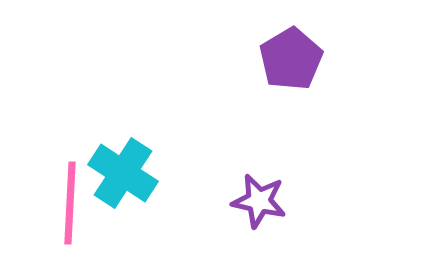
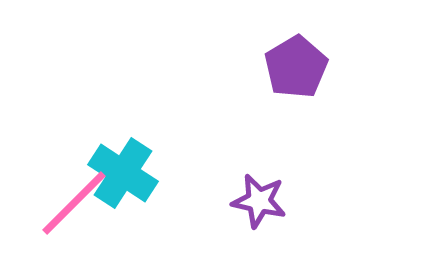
purple pentagon: moved 5 px right, 8 px down
pink line: moved 4 px right; rotated 42 degrees clockwise
